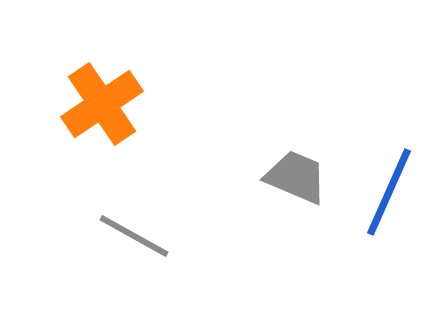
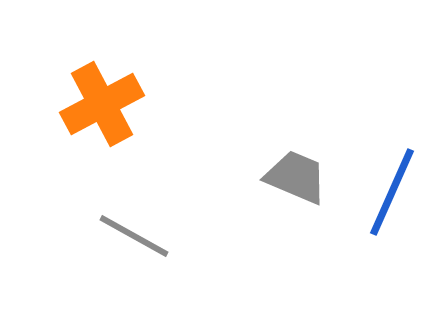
orange cross: rotated 6 degrees clockwise
blue line: moved 3 px right
